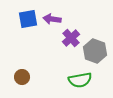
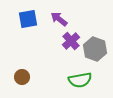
purple arrow: moved 7 px right; rotated 30 degrees clockwise
purple cross: moved 3 px down
gray hexagon: moved 2 px up
